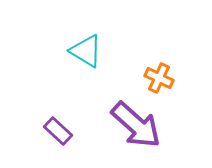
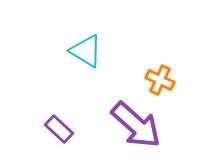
orange cross: moved 1 px right, 2 px down
purple rectangle: moved 1 px right, 2 px up
